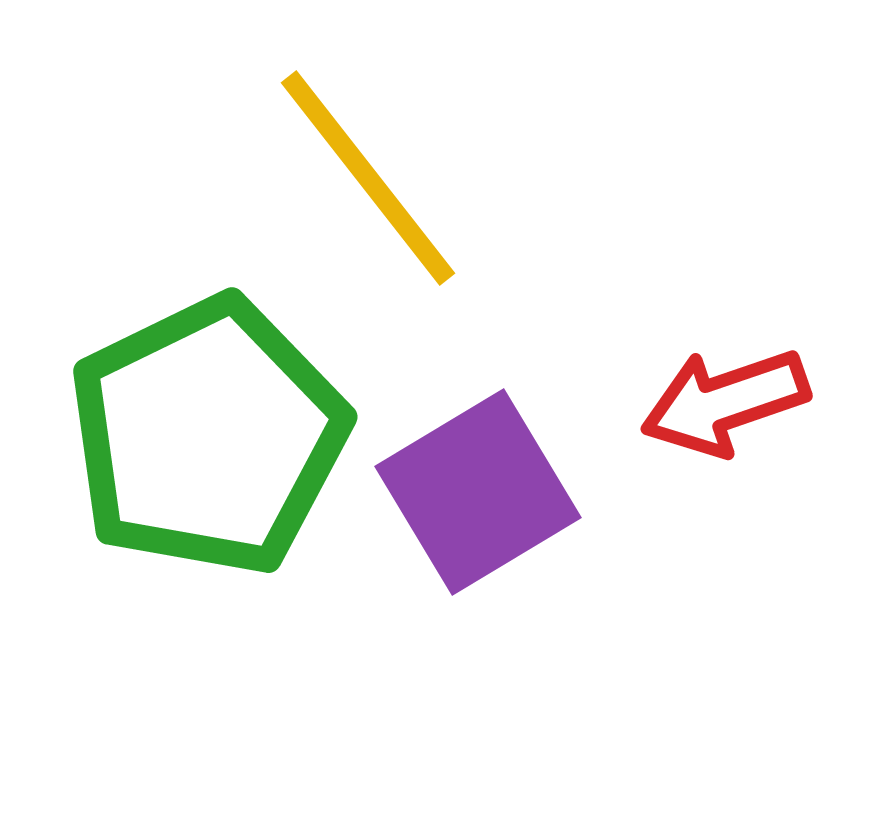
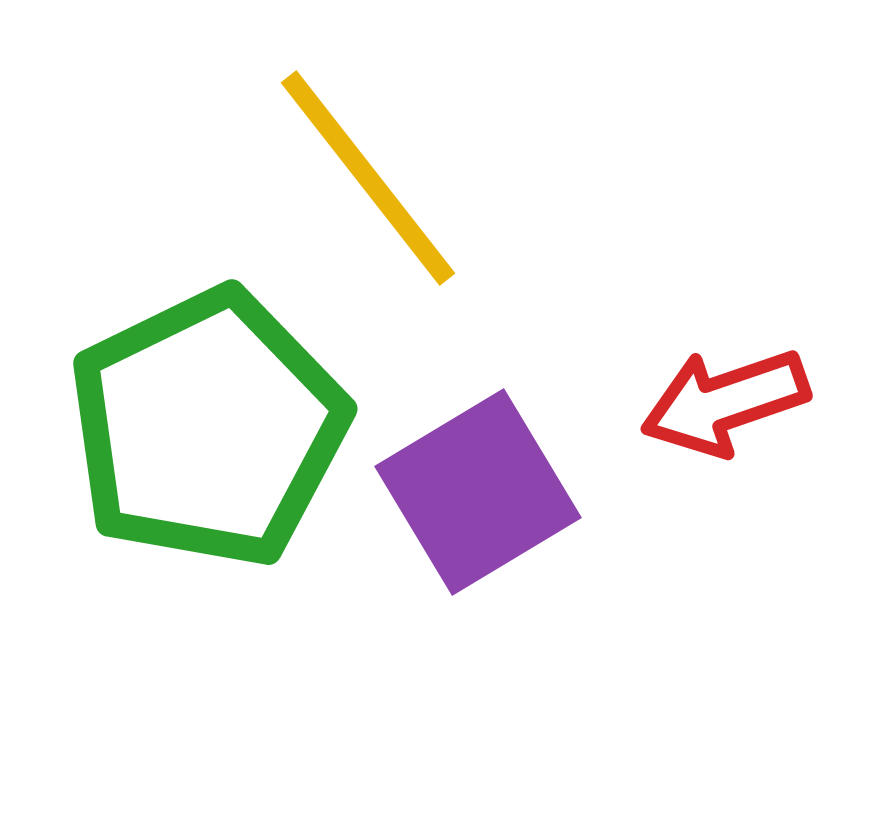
green pentagon: moved 8 px up
